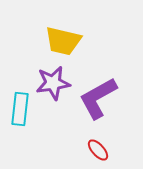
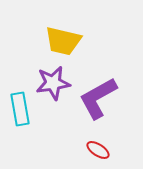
cyan rectangle: rotated 16 degrees counterclockwise
red ellipse: rotated 15 degrees counterclockwise
